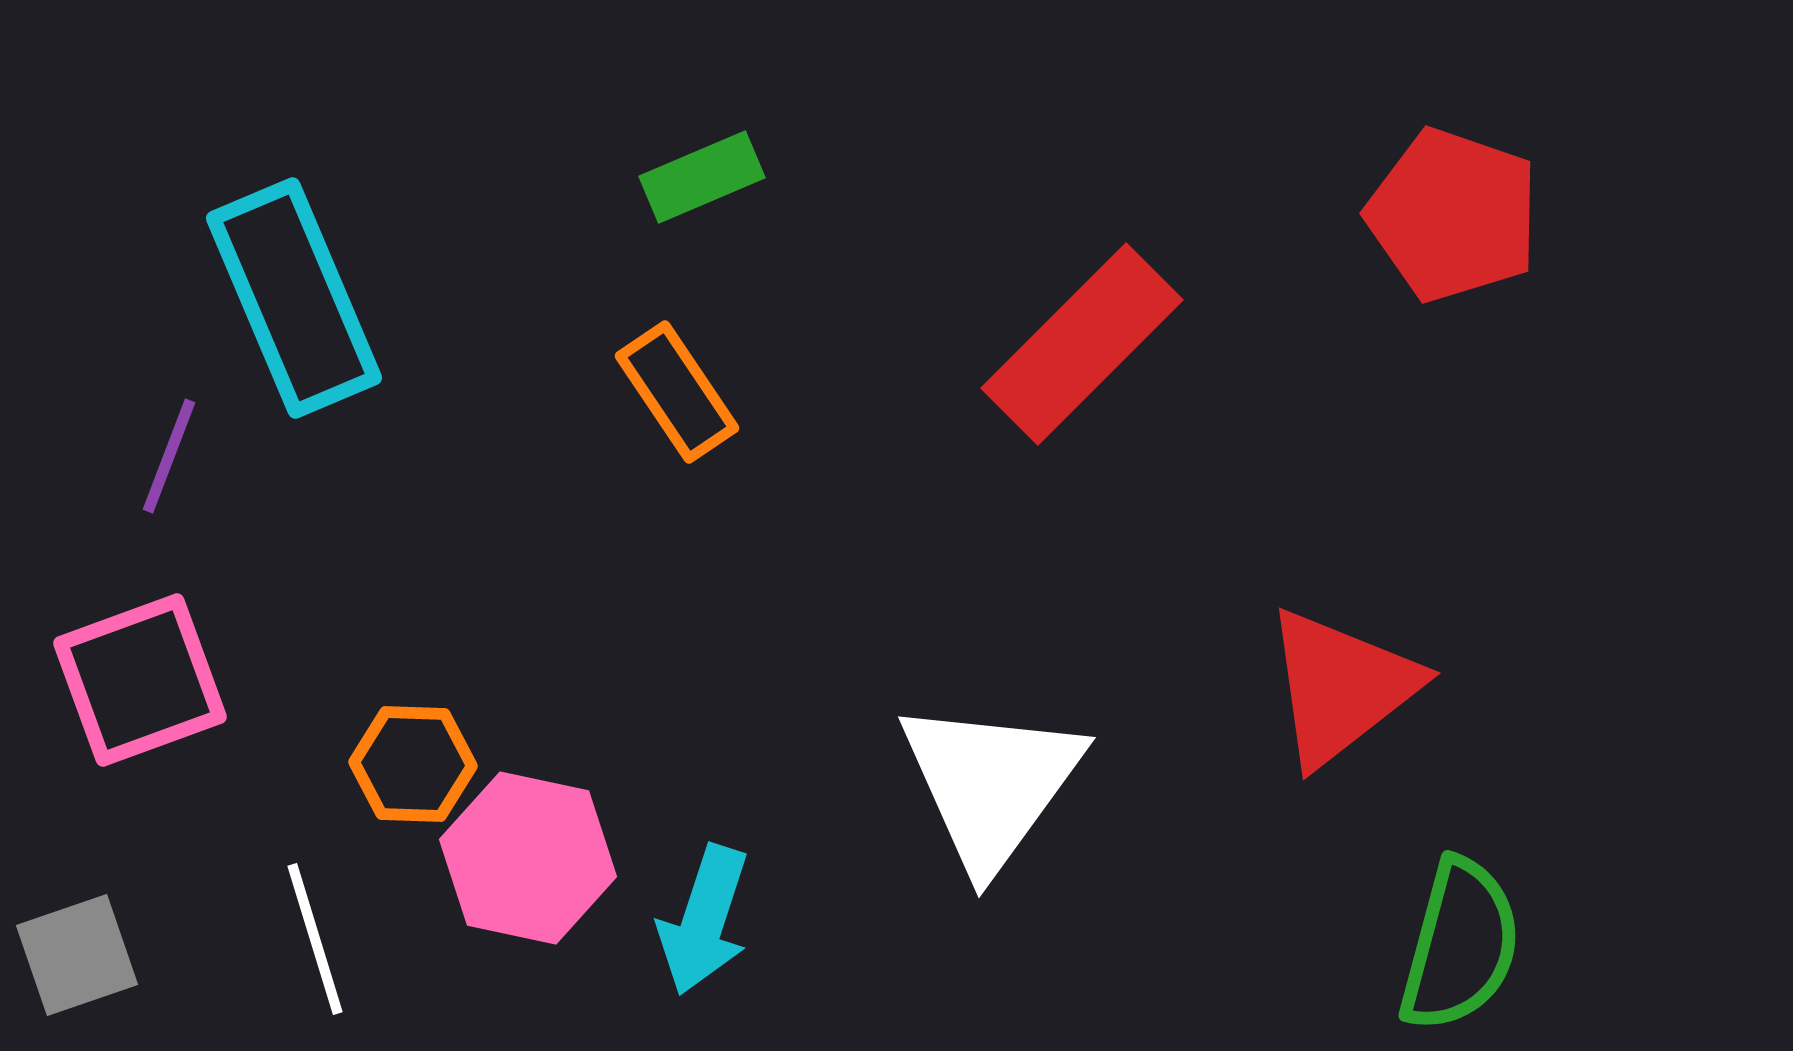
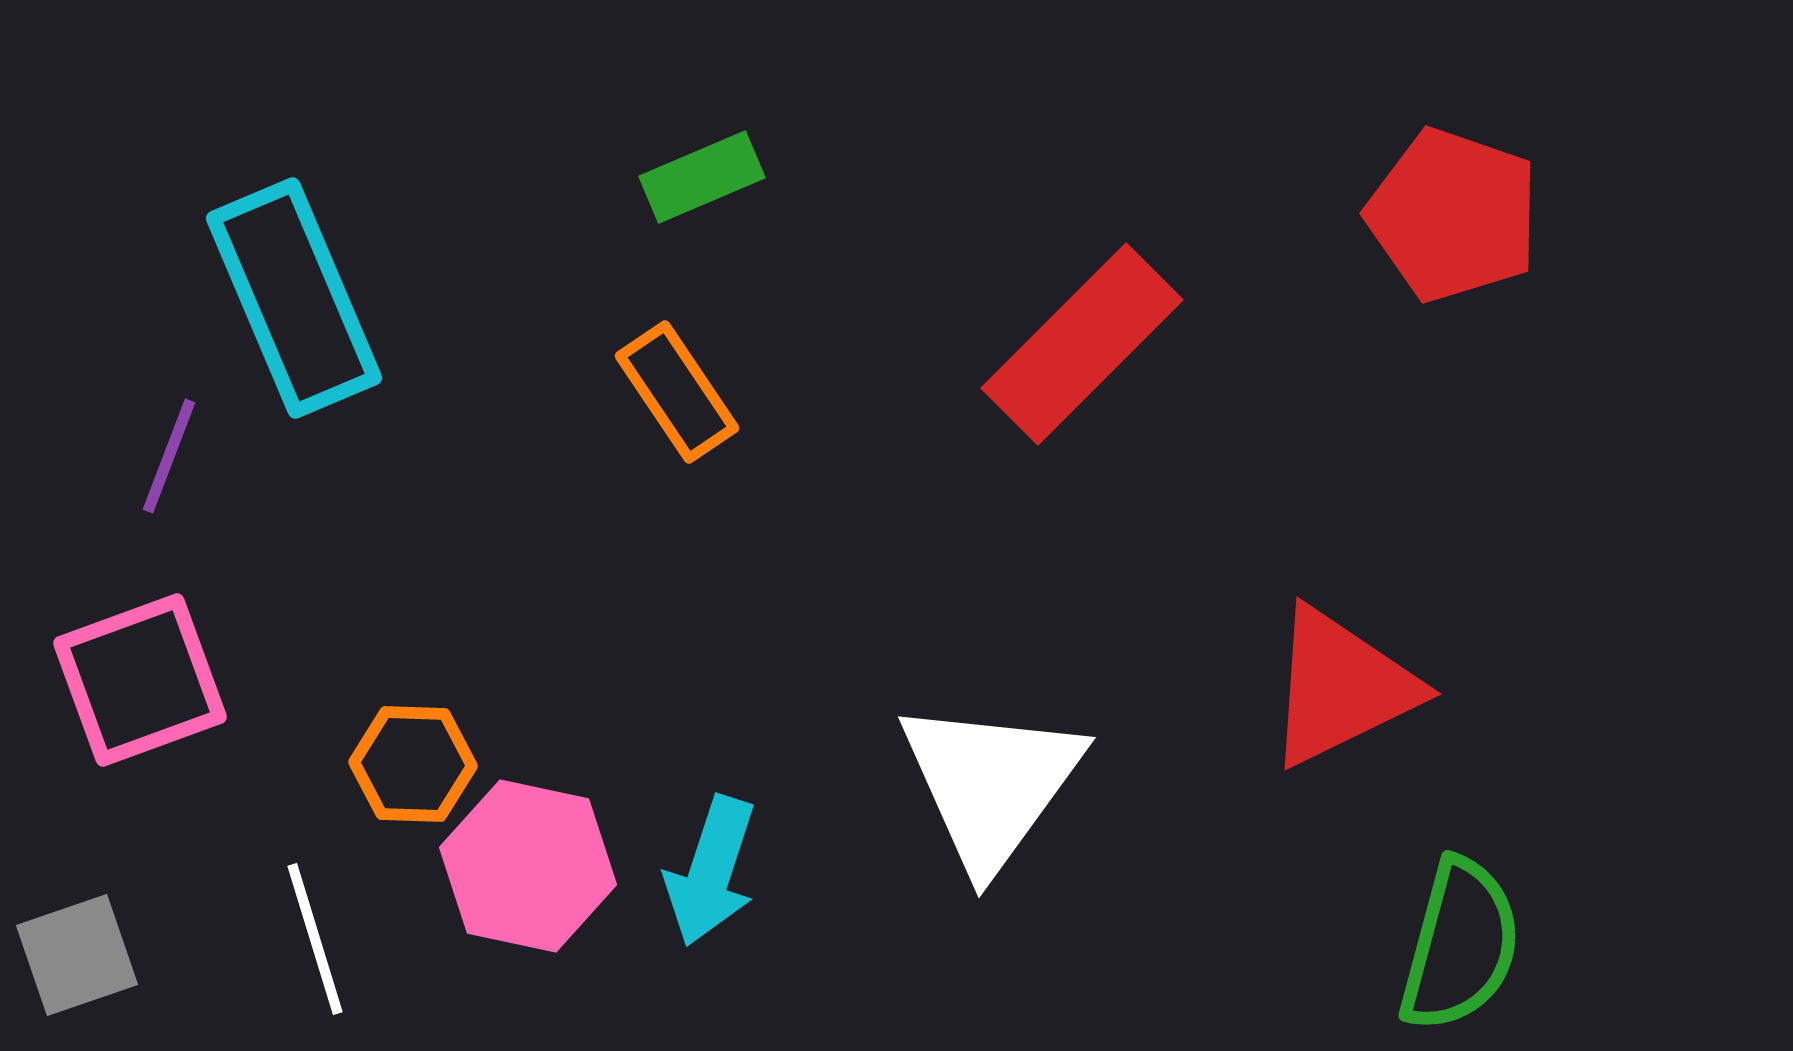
red triangle: rotated 12 degrees clockwise
pink hexagon: moved 8 px down
cyan arrow: moved 7 px right, 49 px up
